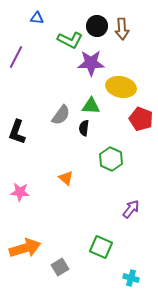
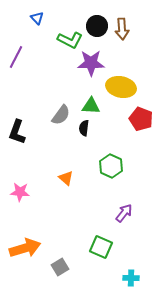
blue triangle: rotated 40 degrees clockwise
green hexagon: moved 7 px down
purple arrow: moved 7 px left, 4 px down
cyan cross: rotated 14 degrees counterclockwise
